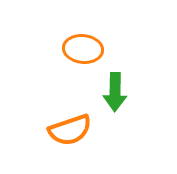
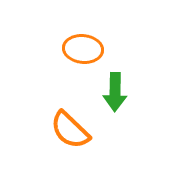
orange semicircle: rotated 63 degrees clockwise
